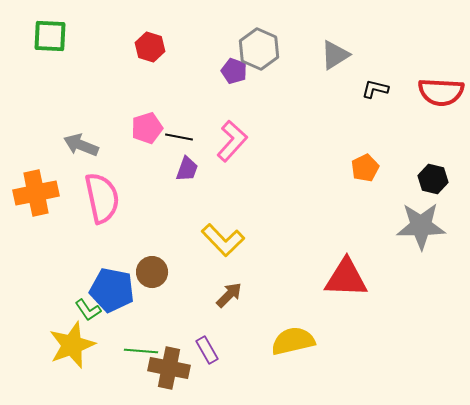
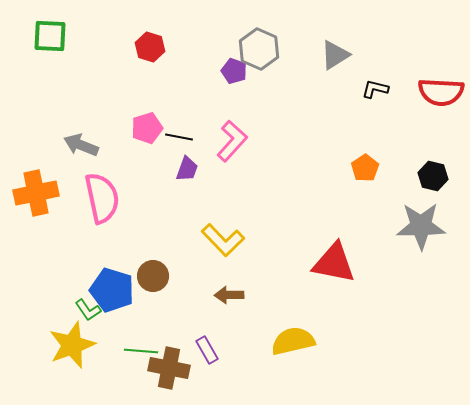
orange pentagon: rotated 8 degrees counterclockwise
black hexagon: moved 3 px up
brown circle: moved 1 px right, 4 px down
red triangle: moved 12 px left, 15 px up; rotated 9 degrees clockwise
blue pentagon: rotated 6 degrees clockwise
brown arrow: rotated 136 degrees counterclockwise
